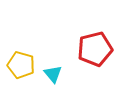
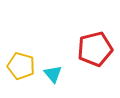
yellow pentagon: moved 1 px down
